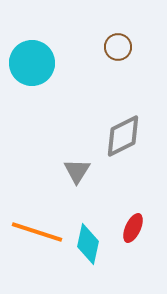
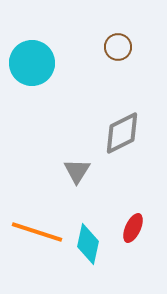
gray diamond: moved 1 px left, 3 px up
